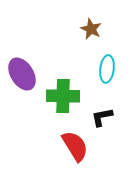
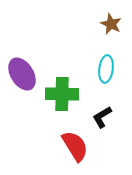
brown star: moved 20 px right, 5 px up
cyan ellipse: moved 1 px left
green cross: moved 1 px left, 2 px up
black L-shape: rotated 20 degrees counterclockwise
